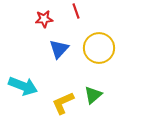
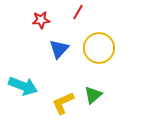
red line: moved 2 px right, 1 px down; rotated 49 degrees clockwise
red star: moved 3 px left, 1 px down
